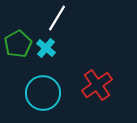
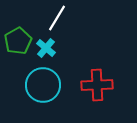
green pentagon: moved 3 px up
red cross: rotated 32 degrees clockwise
cyan circle: moved 8 px up
